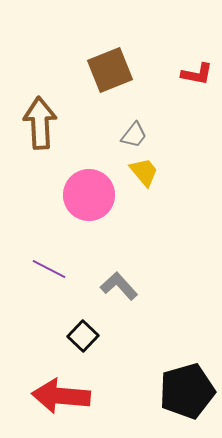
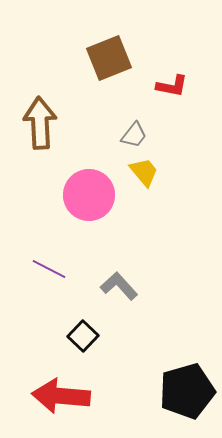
brown square: moved 1 px left, 12 px up
red L-shape: moved 25 px left, 12 px down
